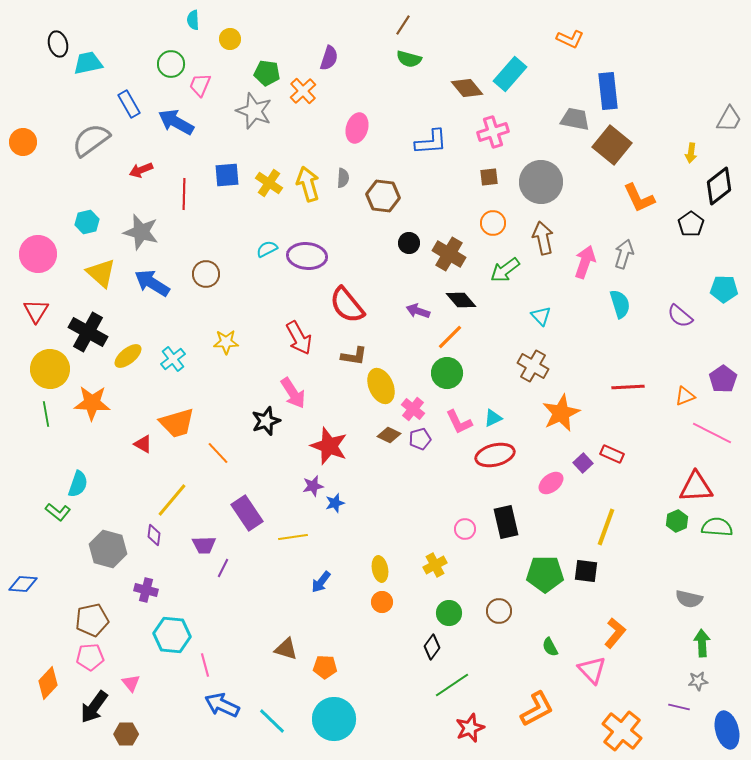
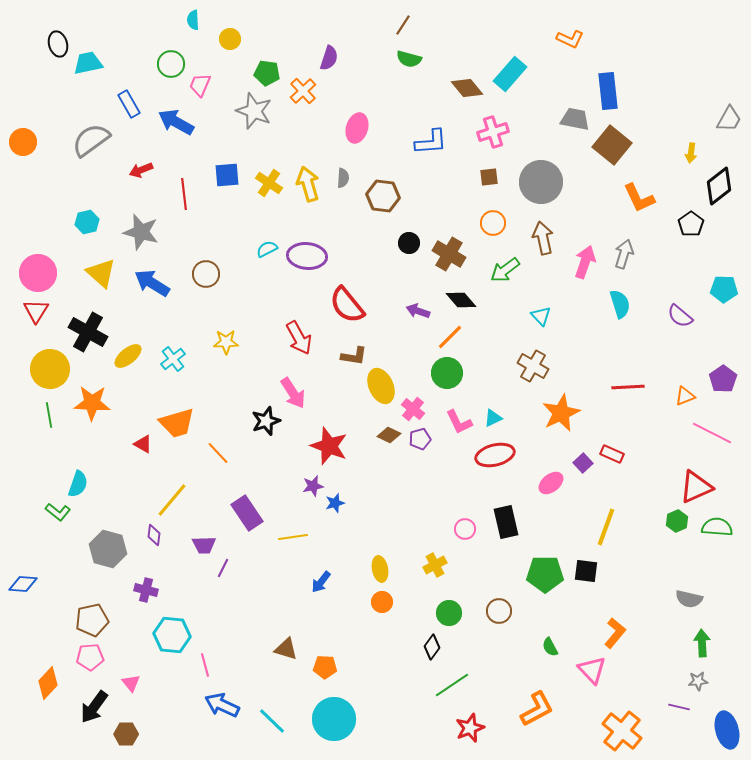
red line at (184, 194): rotated 8 degrees counterclockwise
pink circle at (38, 254): moved 19 px down
green line at (46, 414): moved 3 px right, 1 px down
red triangle at (696, 487): rotated 21 degrees counterclockwise
